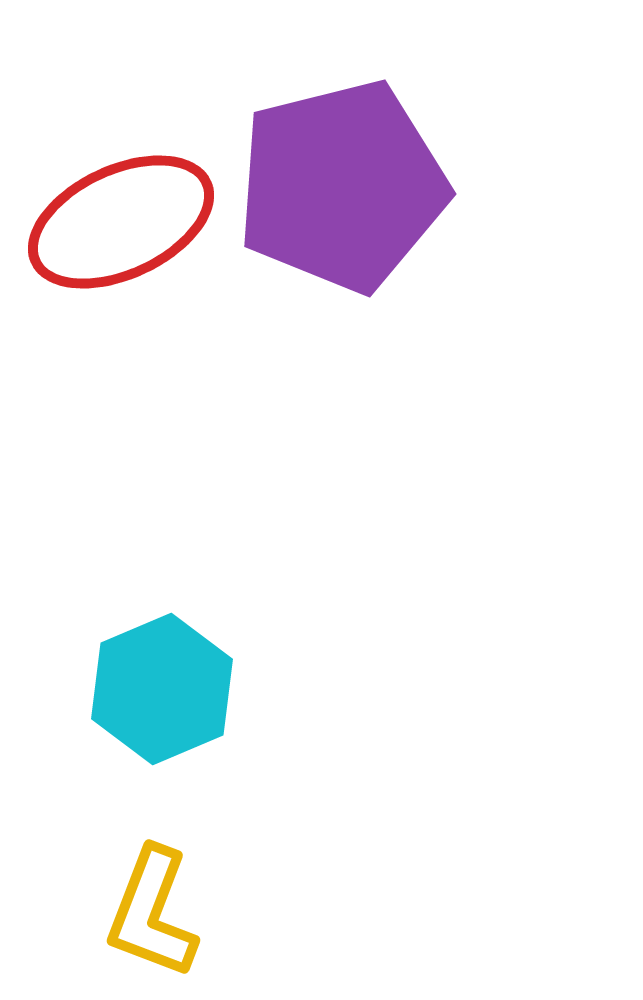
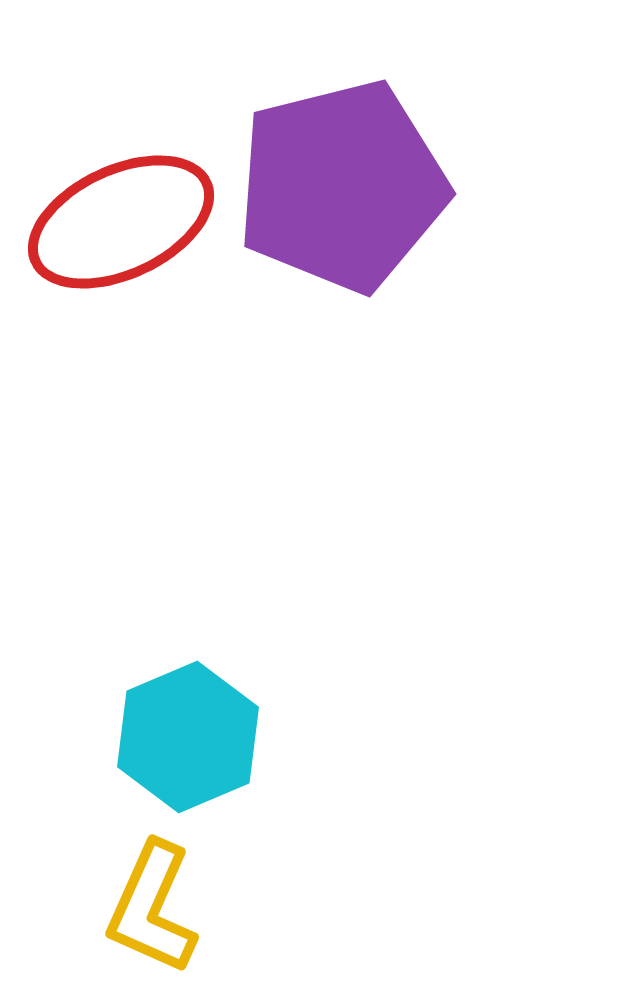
cyan hexagon: moved 26 px right, 48 px down
yellow L-shape: moved 5 px up; rotated 3 degrees clockwise
